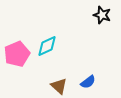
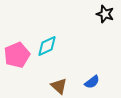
black star: moved 3 px right, 1 px up
pink pentagon: moved 1 px down
blue semicircle: moved 4 px right
